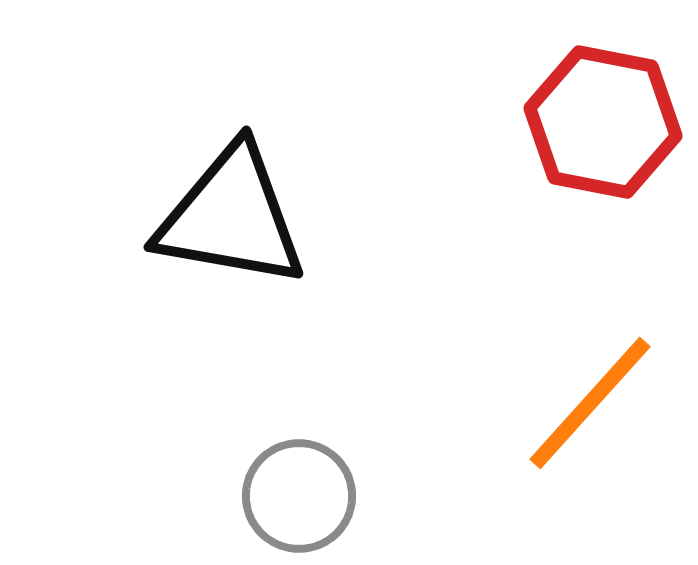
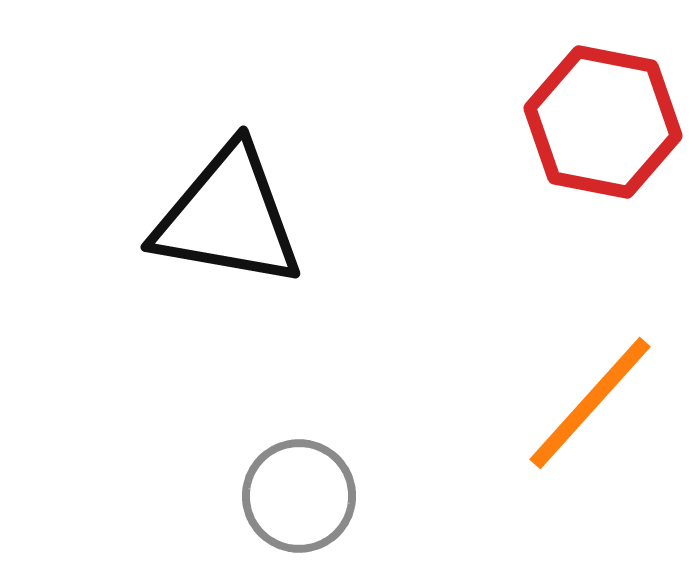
black triangle: moved 3 px left
